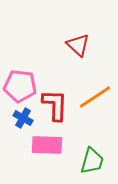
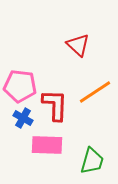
orange line: moved 5 px up
